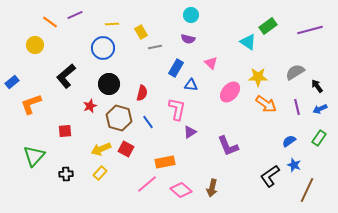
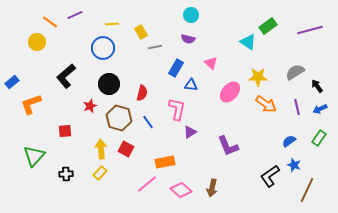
yellow circle at (35, 45): moved 2 px right, 3 px up
yellow arrow at (101, 149): rotated 108 degrees clockwise
